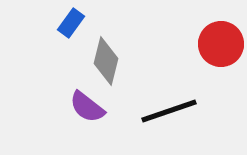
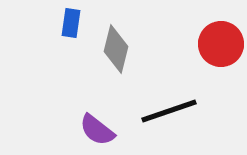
blue rectangle: rotated 28 degrees counterclockwise
gray diamond: moved 10 px right, 12 px up
purple semicircle: moved 10 px right, 23 px down
